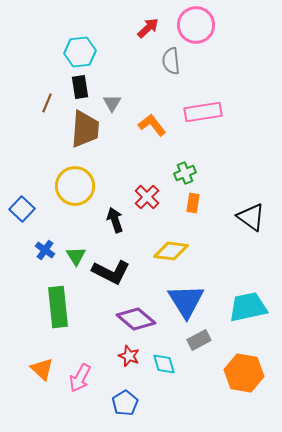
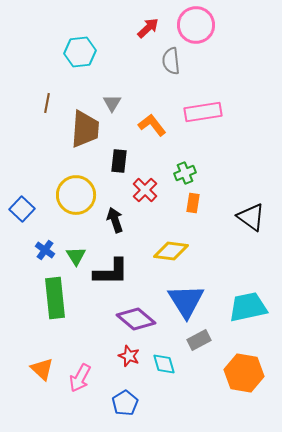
black rectangle: moved 39 px right, 74 px down; rotated 15 degrees clockwise
brown line: rotated 12 degrees counterclockwise
yellow circle: moved 1 px right, 9 px down
red cross: moved 2 px left, 7 px up
black L-shape: rotated 27 degrees counterclockwise
green rectangle: moved 3 px left, 9 px up
